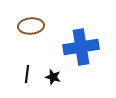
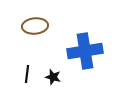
brown ellipse: moved 4 px right
blue cross: moved 4 px right, 4 px down
